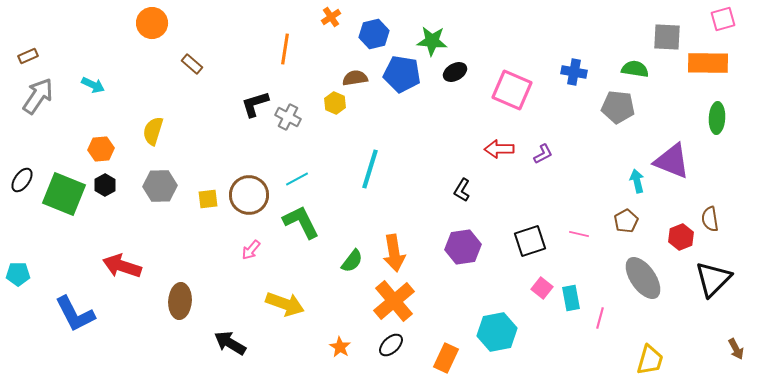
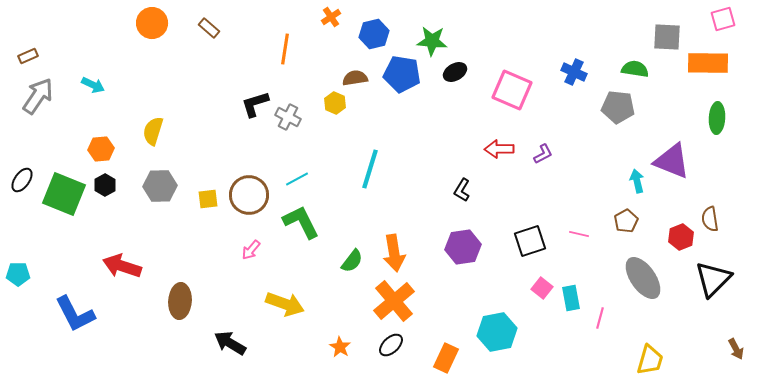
brown rectangle at (192, 64): moved 17 px right, 36 px up
blue cross at (574, 72): rotated 15 degrees clockwise
